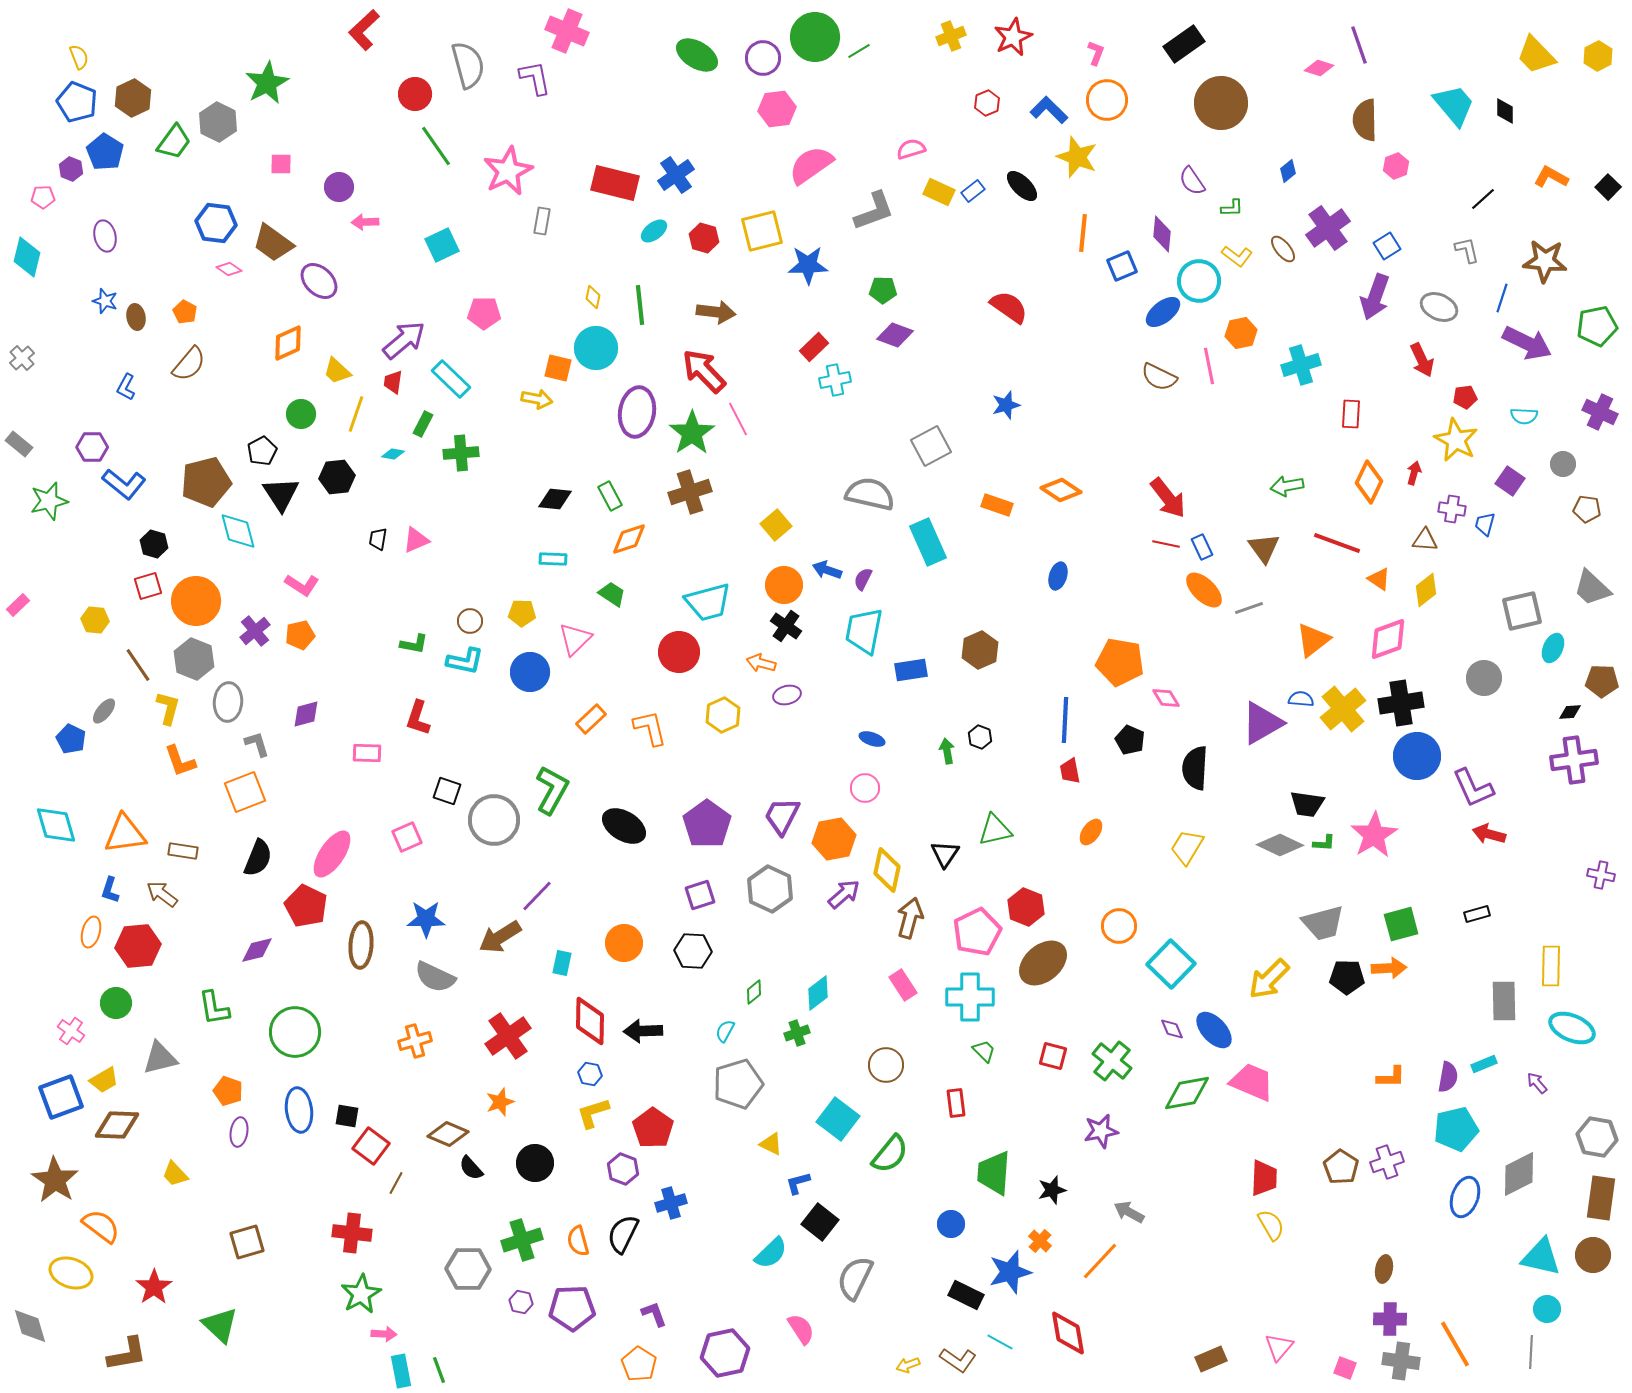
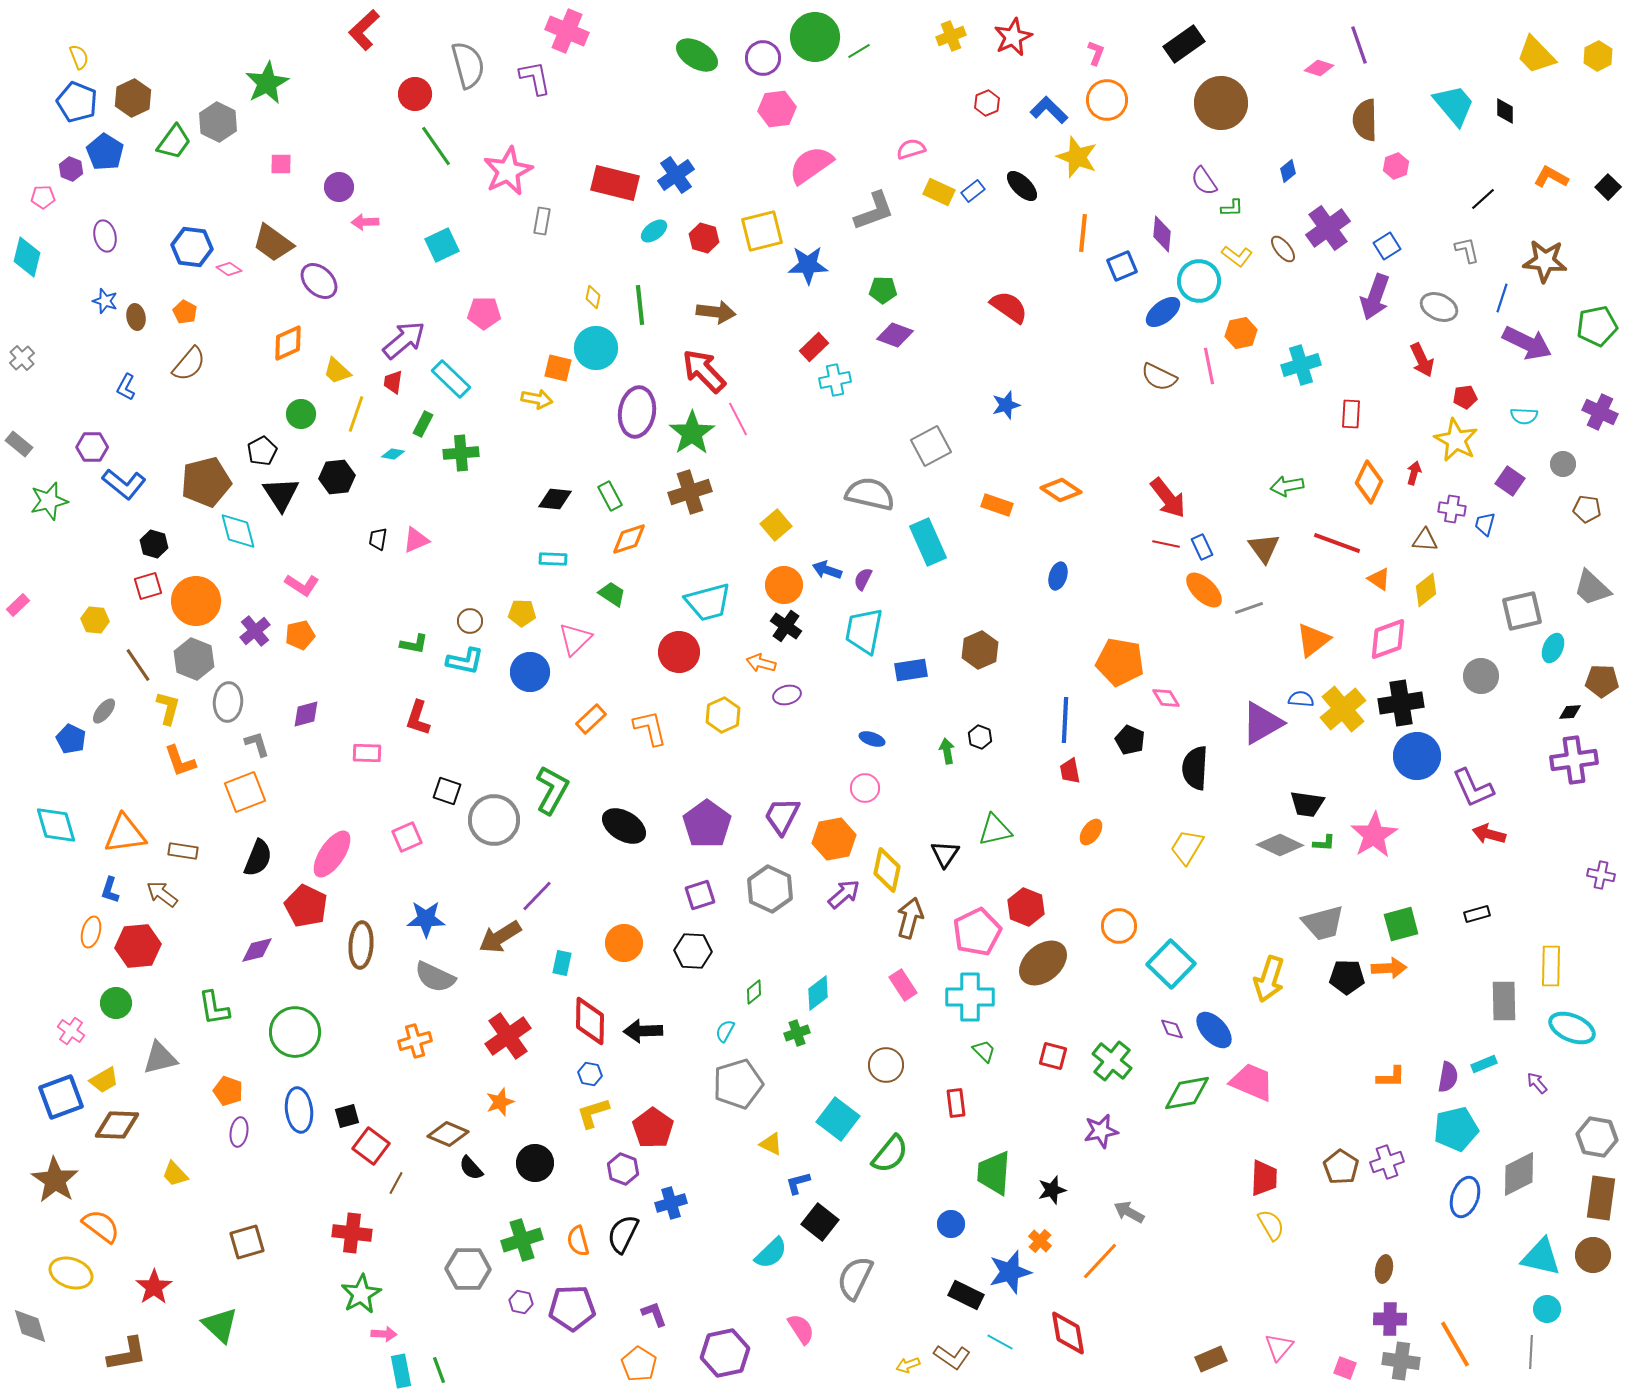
purple semicircle at (1192, 181): moved 12 px right
blue hexagon at (216, 223): moved 24 px left, 24 px down
gray circle at (1484, 678): moved 3 px left, 2 px up
yellow arrow at (1269, 979): rotated 27 degrees counterclockwise
black square at (347, 1116): rotated 25 degrees counterclockwise
brown L-shape at (958, 1360): moved 6 px left, 3 px up
